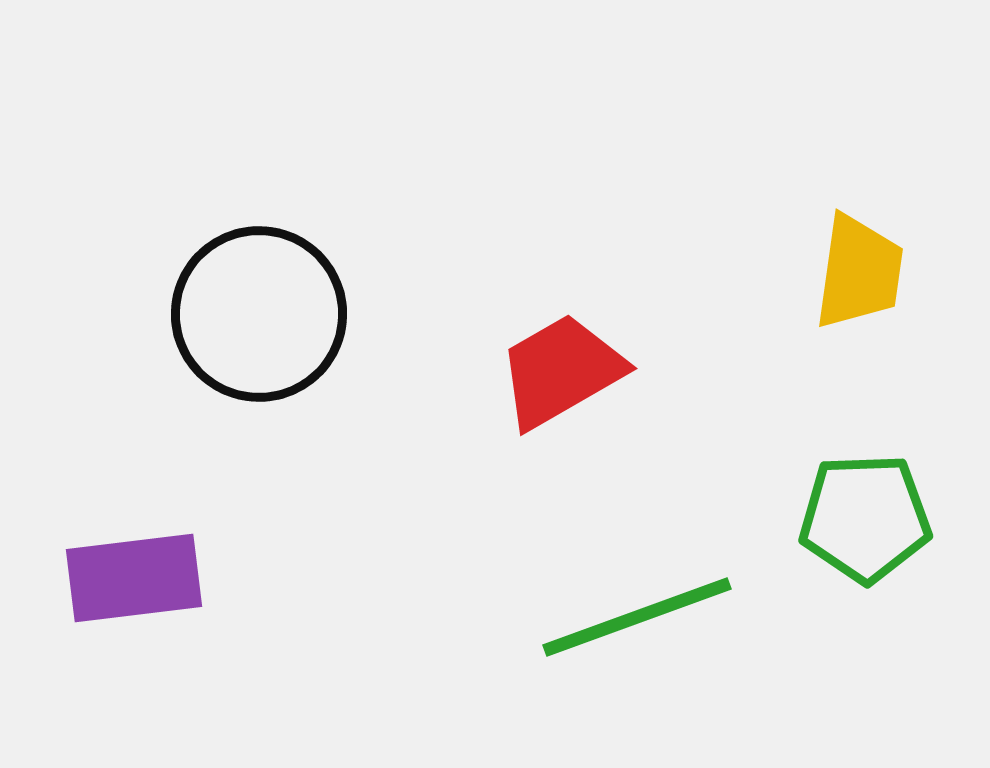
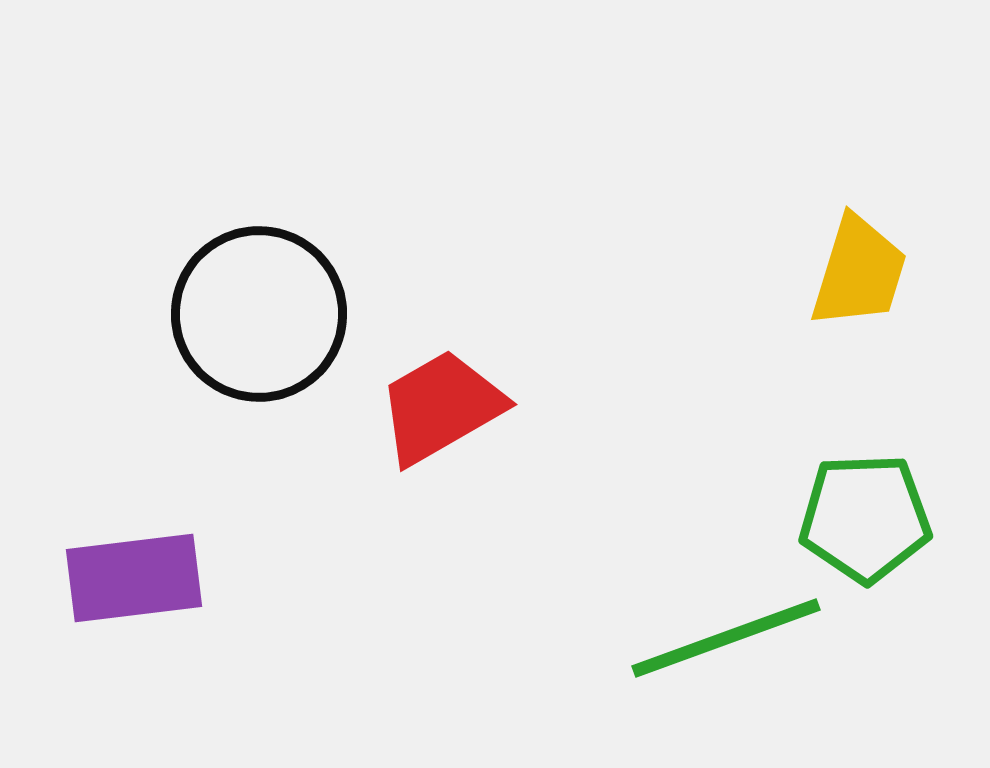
yellow trapezoid: rotated 9 degrees clockwise
red trapezoid: moved 120 px left, 36 px down
green line: moved 89 px right, 21 px down
